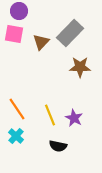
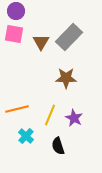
purple circle: moved 3 px left
gray rectangle: moved 1 px left, 4 px down
brown triangle: rotated 12 degrees counterclockwise
brown star: moved 14 px left, 11 px down
orange line: rotated 70 degrees counterclockwise
yellow line: rotated 45 degrees clockwise
cyan cross: moved 10 px right
black semicircle: rotated 60 degrees clockwise
